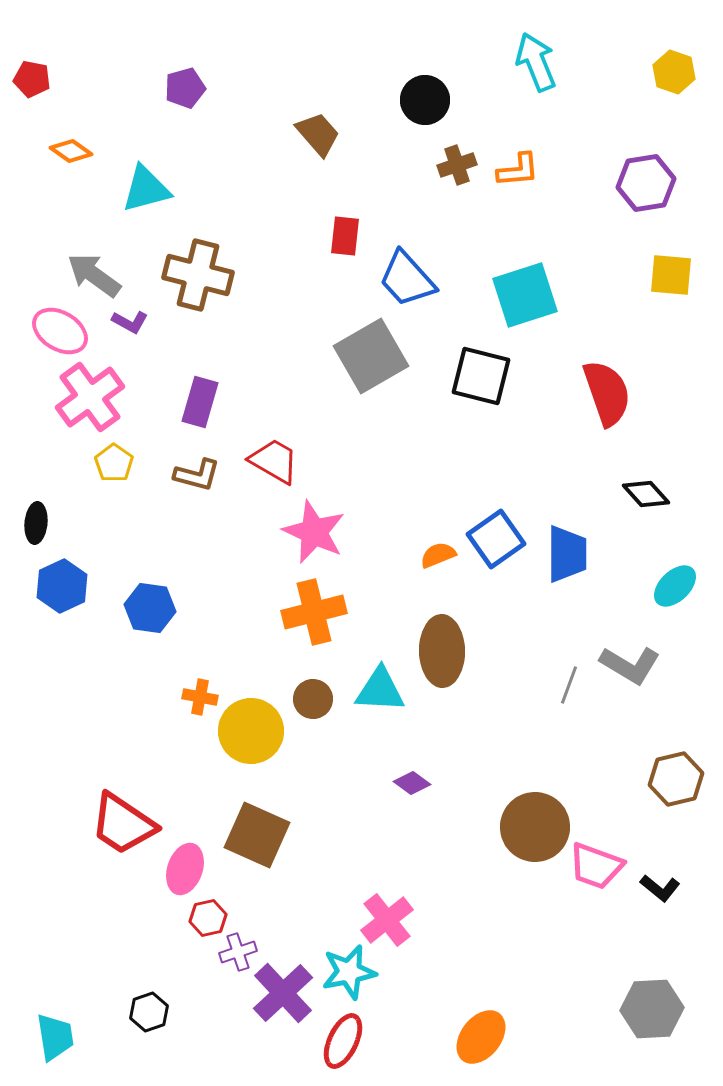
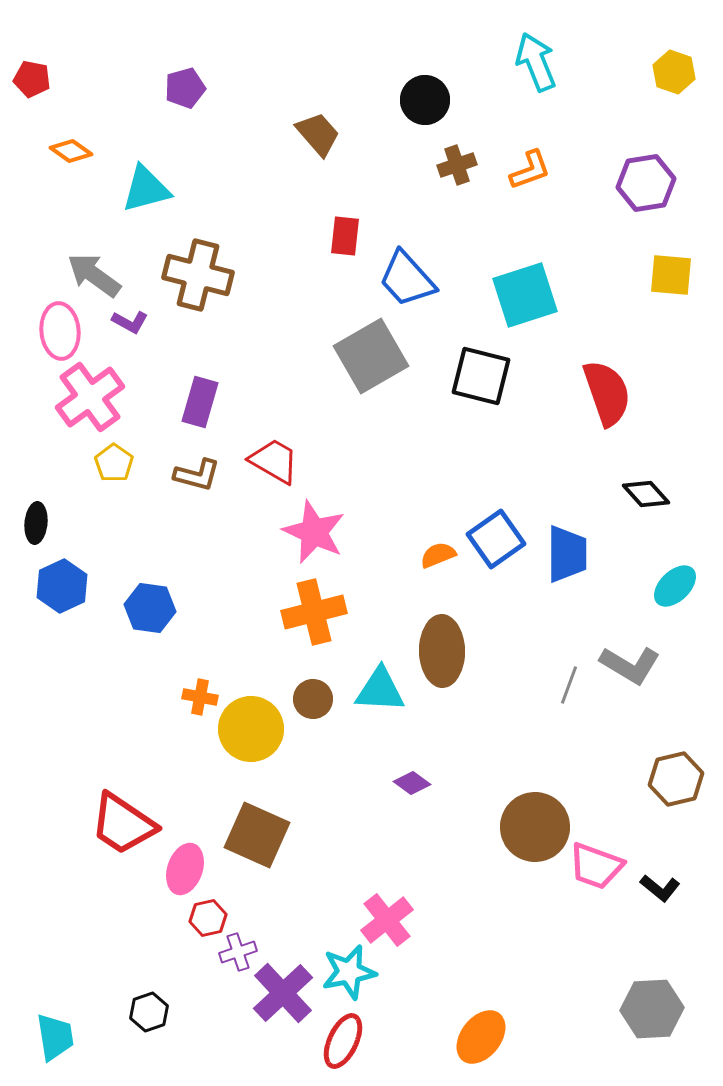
orange L-shape at (518, 170): moved 12 px right; rotated 15 degrees counterclockwise
pink ellipse at (60, 331): rotated 54 degrees clockwise
yellow circle at (251, 731): moved 2 px up
